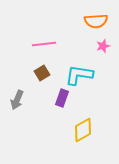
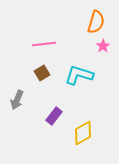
orange semicircle: moved 1 px down; rotated 70 degrees counterclockwise
pink star: rotated 16 degrees counterclockwise
cyan L-shape: rotated 8 degrees clockwise
purple rectangle: moved 8 px left, 18 px down; rotated 18 degrees clockwise
yellow diamond: moved 3 px down
